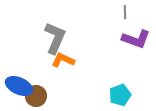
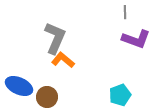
orange L-shape: rotated 15 degrees clockwise
brown circle: moved 11 px right, 1 px down
